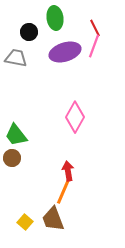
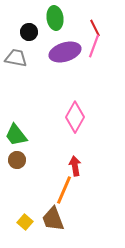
brown circle: moved 5 px right, 2 px down
red arrow: moved 7 px right, 5 px up
